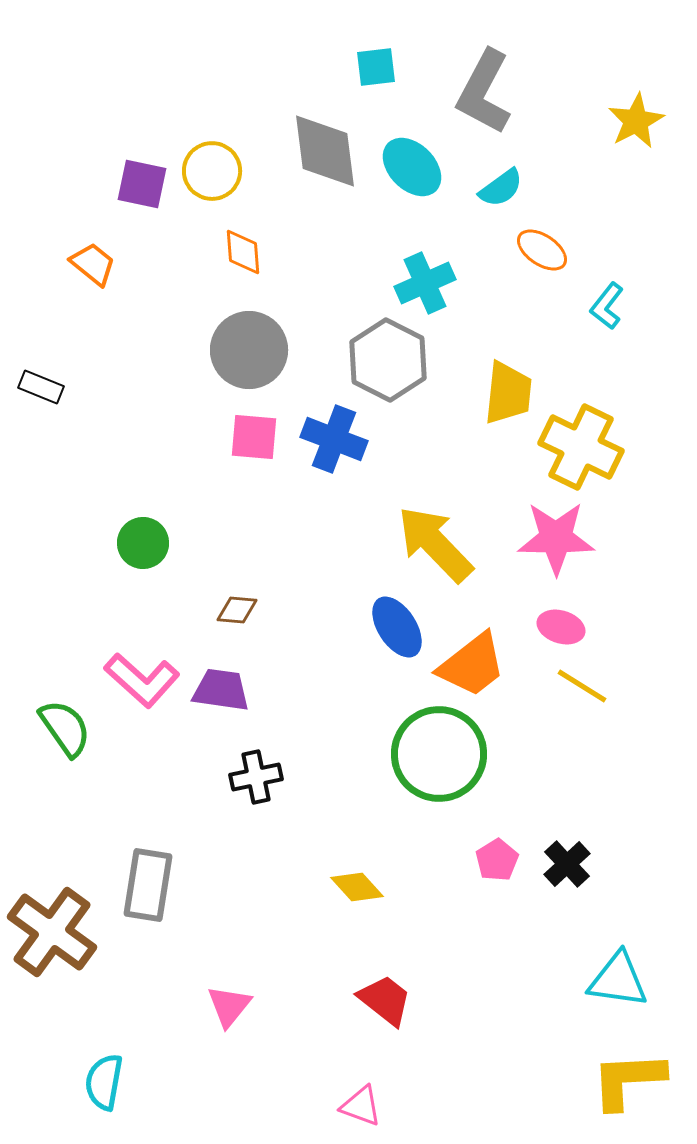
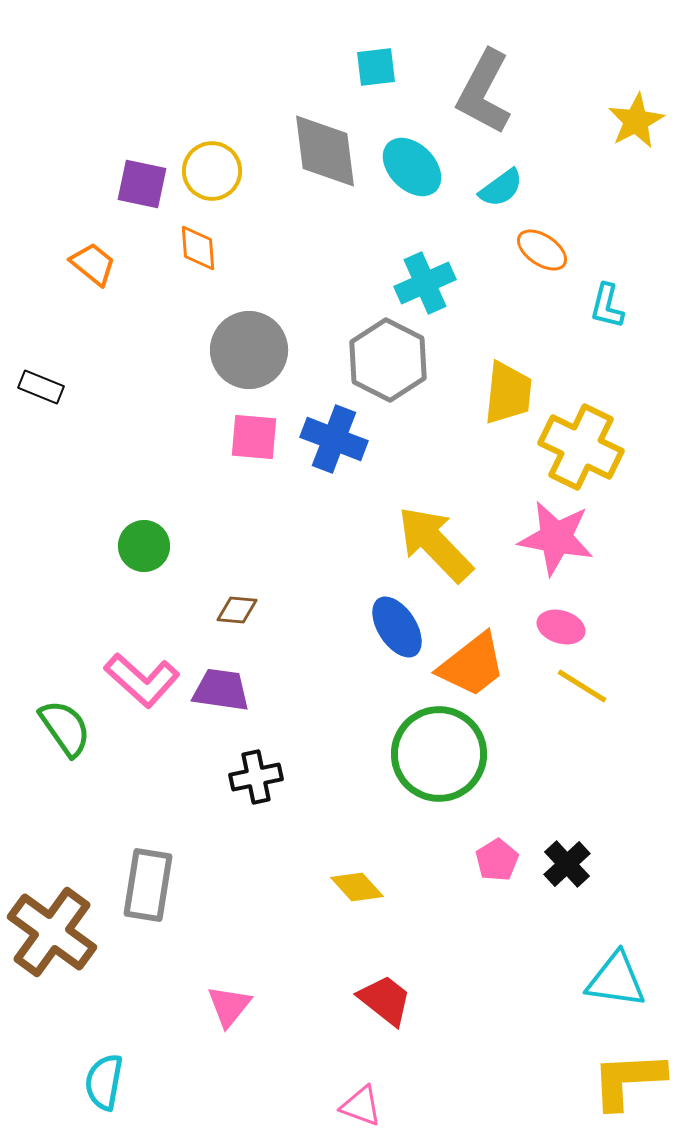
orange diamond at (243, 252): moved 45 px left, 4 px up
cyan L-shape at (607, 306): rotated 24 degrees counterclockwise
pink star at (556, 538): rotated 10 degrees clockwise
green circle at (143, 543): moved 1 px right, 3 px down
cyan triangle at (618, 980): moved 2 px left
